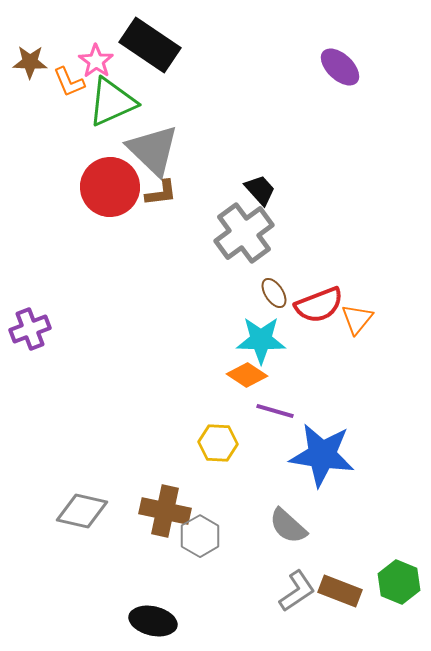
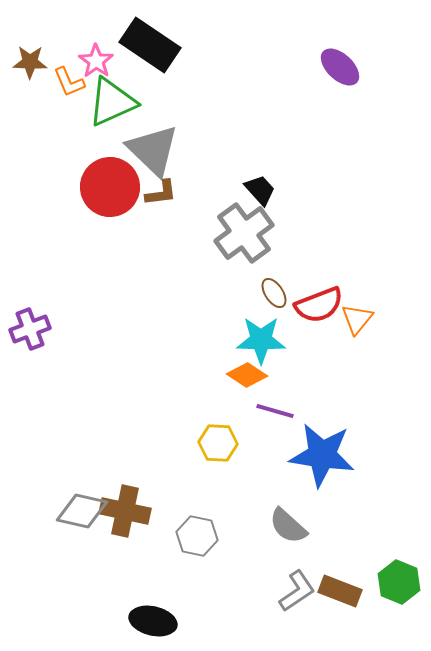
brown cross: moved 40 px left
gray hexagon: moved 3 px left; rotated 18 degrees counterclockwise
